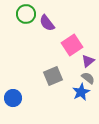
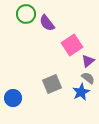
gray square: moved 1 px left, 8 px down
